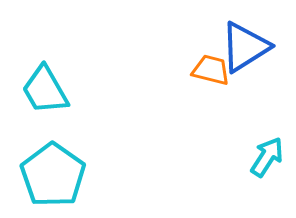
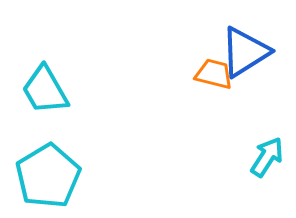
blue triangle: moved 5 px down
orange trapezoid: moved 3 px right, 4 px down
cyan pentagon: moved 5 px left, 1 px down; rotated 6 degrees clockwise
